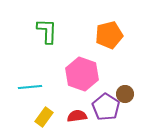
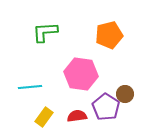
green L-shape: moved 2 px left, 1 px down; rotated 96 degrees counterclockwise
pink hexagon: moved 1 px left; rotated 12 degrees counterclockwise
